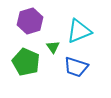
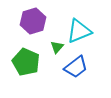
purple hexagon: moved 3 px right
green triangle: moved 4 px right; rotated 16 degrees clockwise
blue trapezoid: rotated 55 degrees counterclockwise
